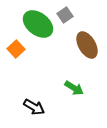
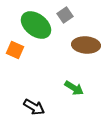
green ellipse: moved 2 px left, 1 px down
brown ellipse: moved 1 px left; rotated 56 degrees counterclockwise
orange square: moved 1 px left, 1 px down; rotated 24 degrees counterclockwise
